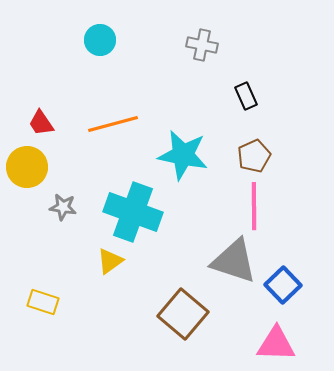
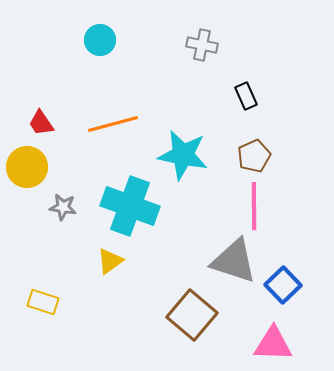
cyan cross: moved 3 px left, 6 px up
brown square: moved 9 px right, 1 px down
pink triangle: moved 3 px left
